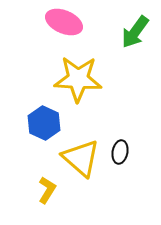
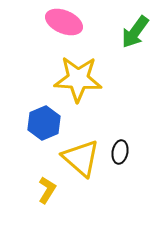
blue hexagon: rotated 12 degrees clockwise
